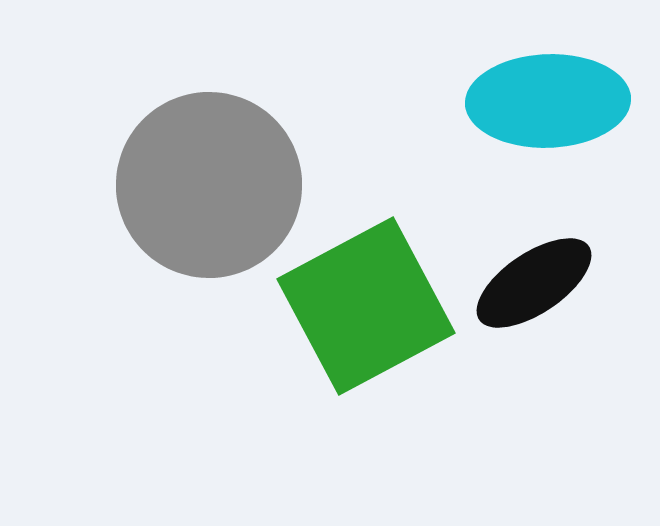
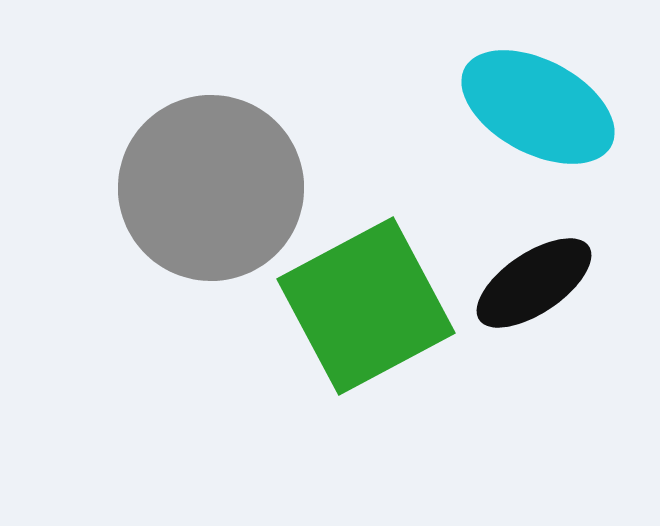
cyan ellipse: moved 10 px left, 6 px down; rotated 30 degrees clockwise
gray circle: moved 2 px right, 3 px down
